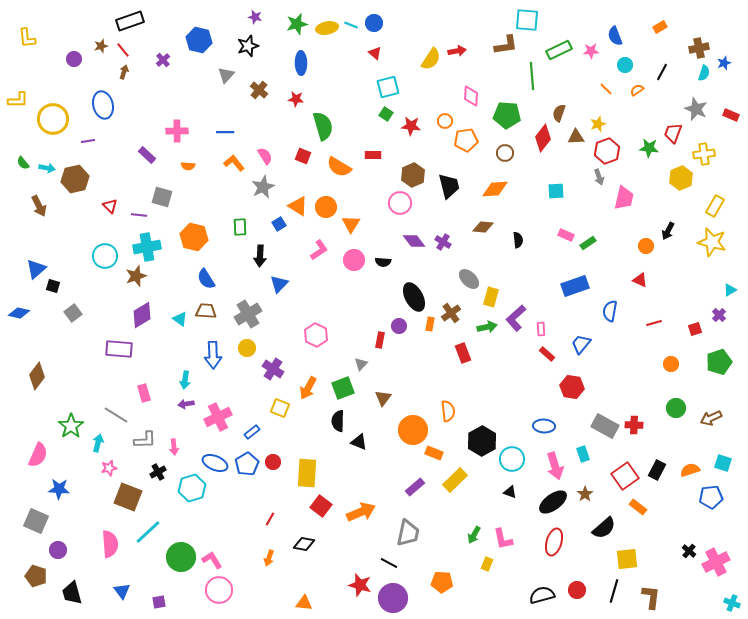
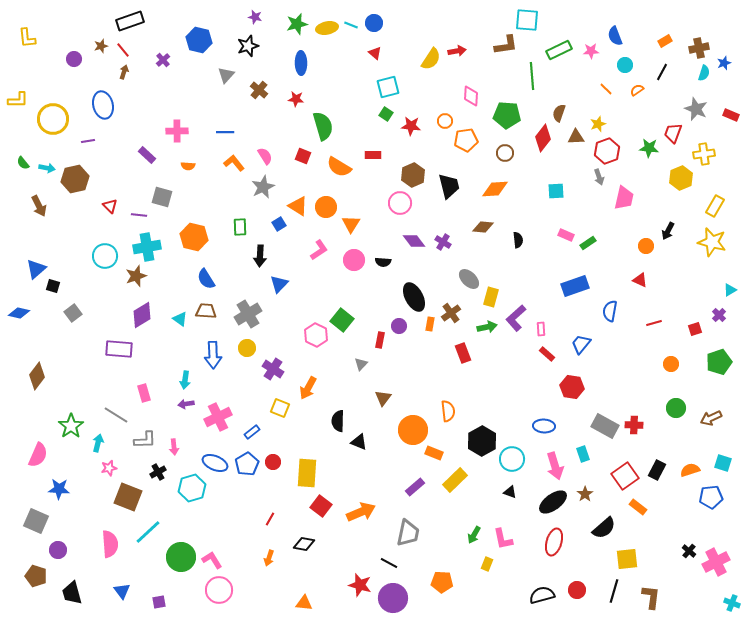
orange rectangle at (660, 27): moved 5 px right, 14 px down
green square at (343, 388): moved 1 px left, 68 px up; rotated 30 degrees counterclockwise
